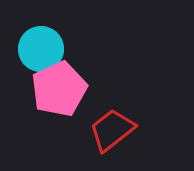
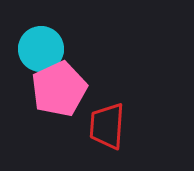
red trapezoid: moved 5 px left, 4 px up; rotated 48 degrees counterclockwise
